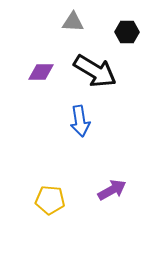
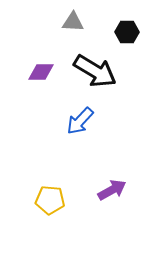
blue arrow: rotated 52 degrees clockwise
